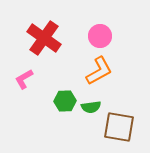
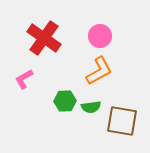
brown square: moved 3 px right, 6 px up
